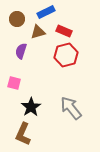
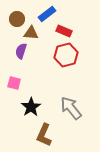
blue rectangle: moved 1 px right, 2 px down; rotated 12 degrees counterclockwise
brown triangle: moved 7 px left, 1 px down; rotated 21 degrees clockwise
brown L-shape: moved 21 px right, 1 px down
